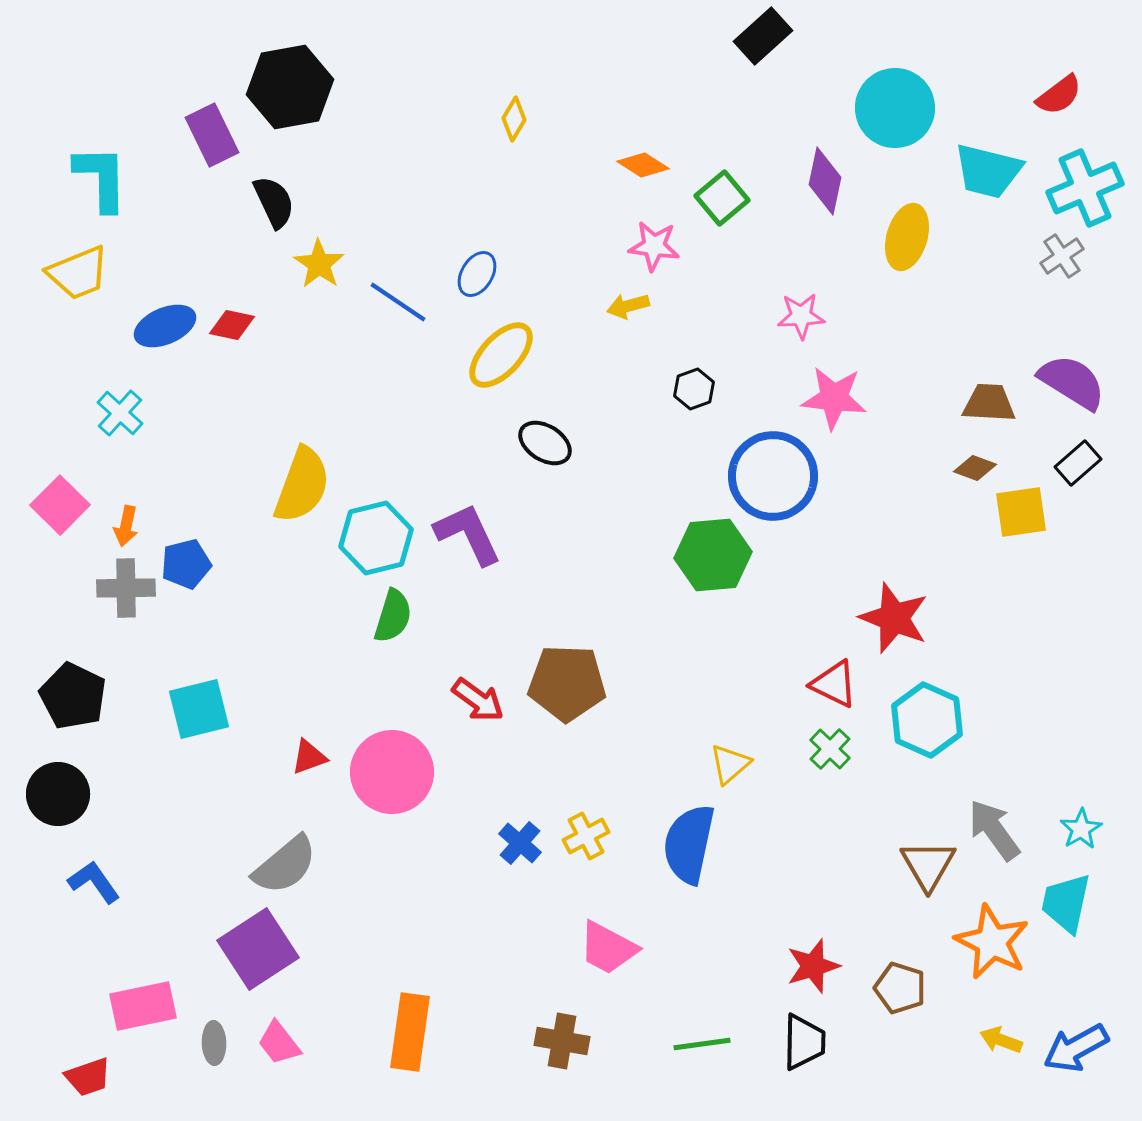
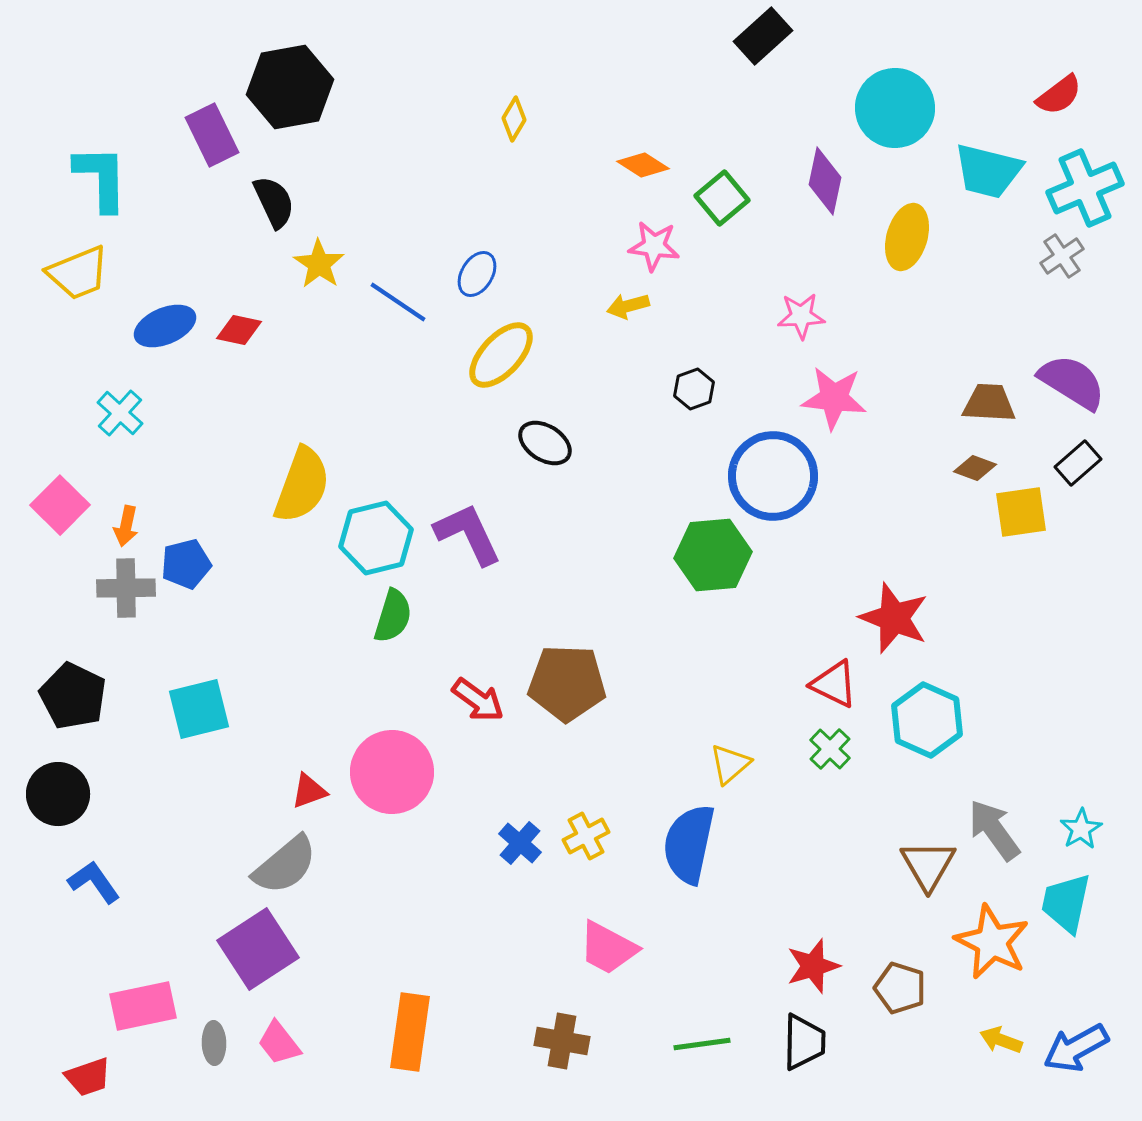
red diamond at (232, 325): moved 7 px right, 5 px down
red triangle at (309, 757): moved 34 px down
